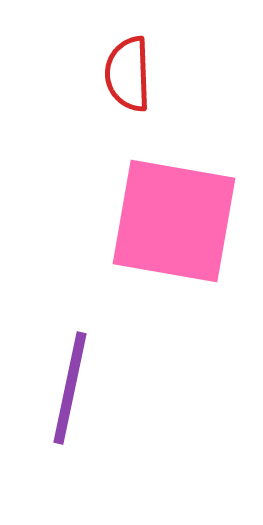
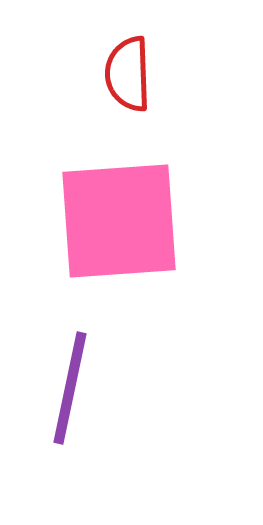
pink square: moved 55 px left; rotated 14 degrees counterclockwise
